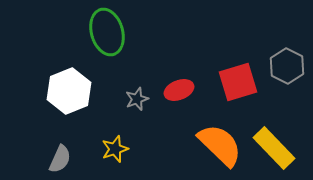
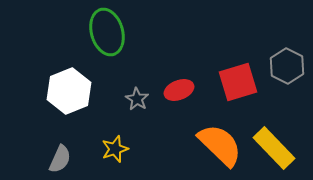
gray star: rotated 20 degrees counterclockwise
